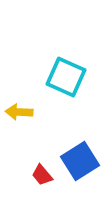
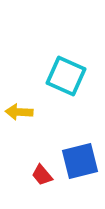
cyan square: moved 1 px up
blue square: rotated 18 degrees clockwise
